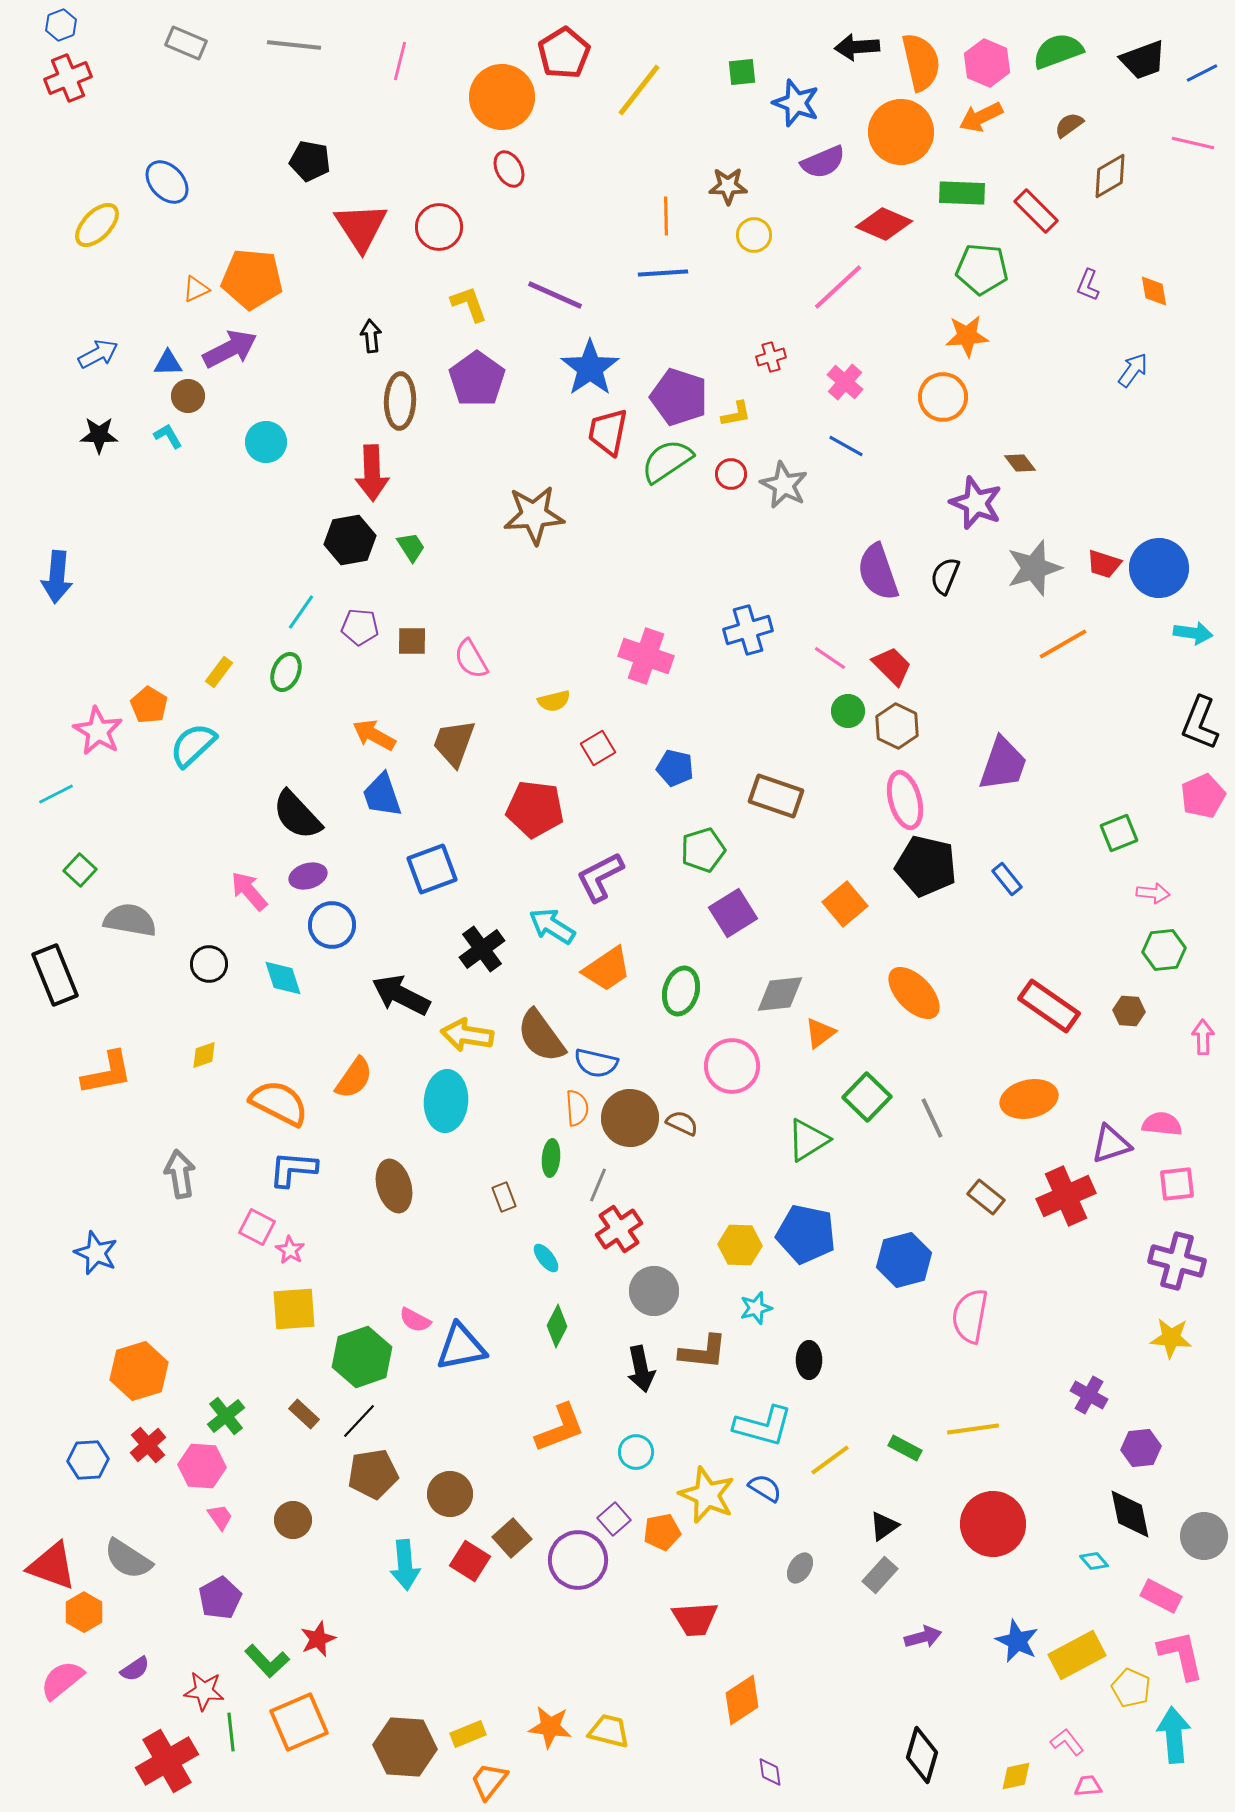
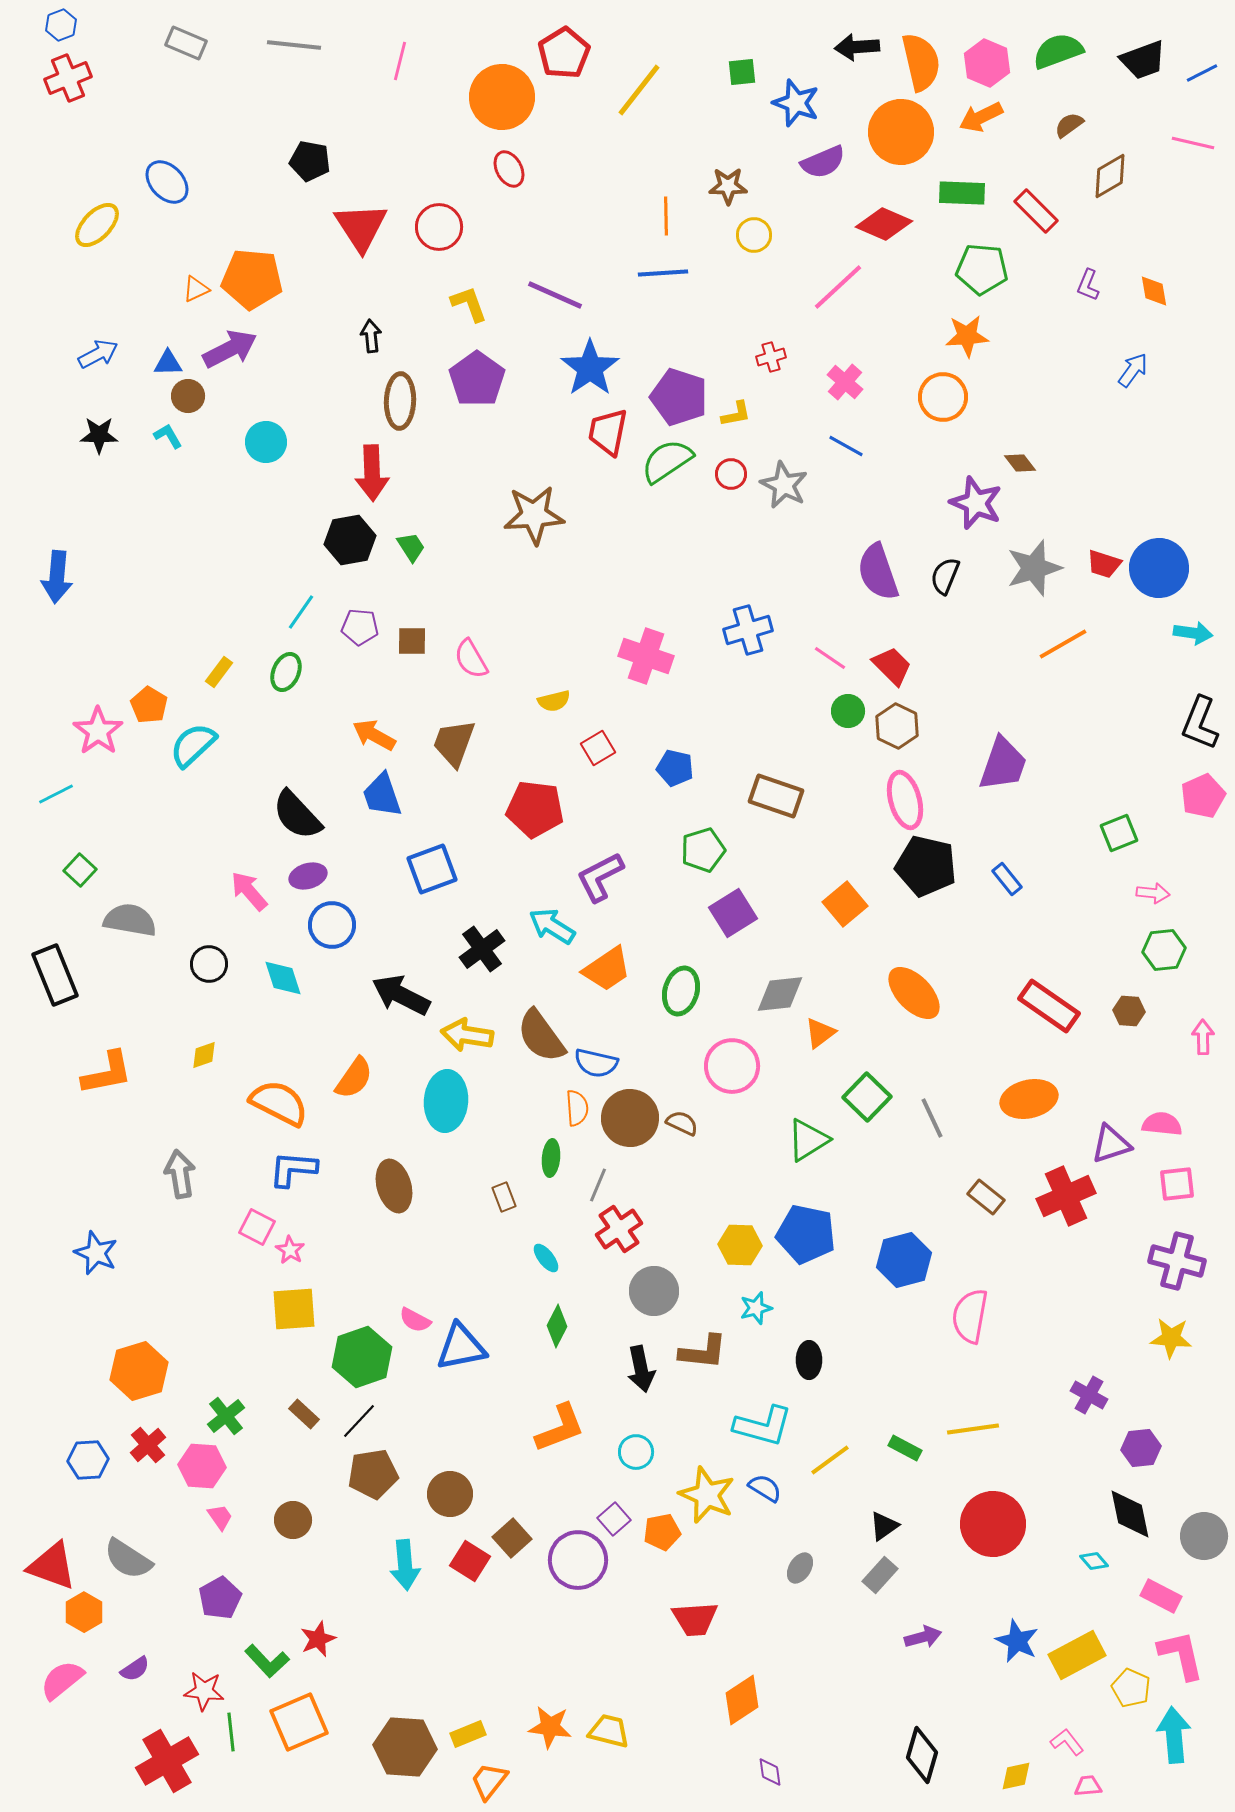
pink star at (98, 731): rotated 6 degrees clockwise
